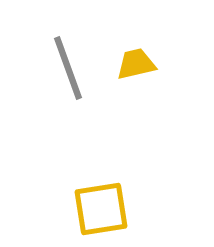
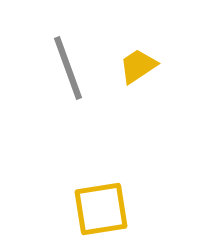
yellow trapezoid: moved 2 px right, 2 px down; rotated 21 degrees counterclockwise
